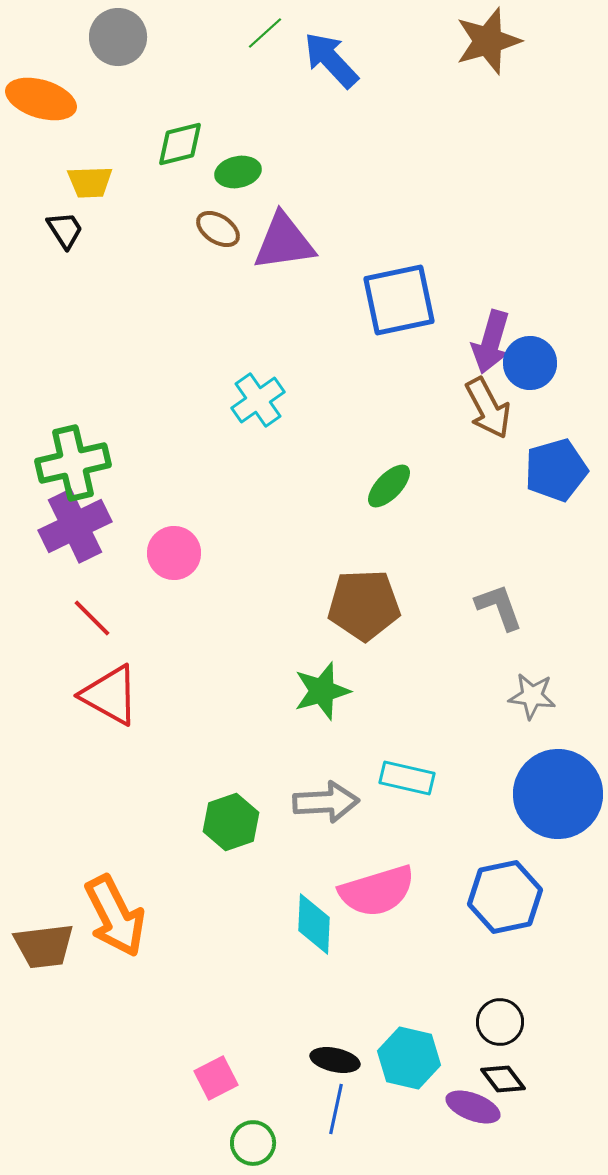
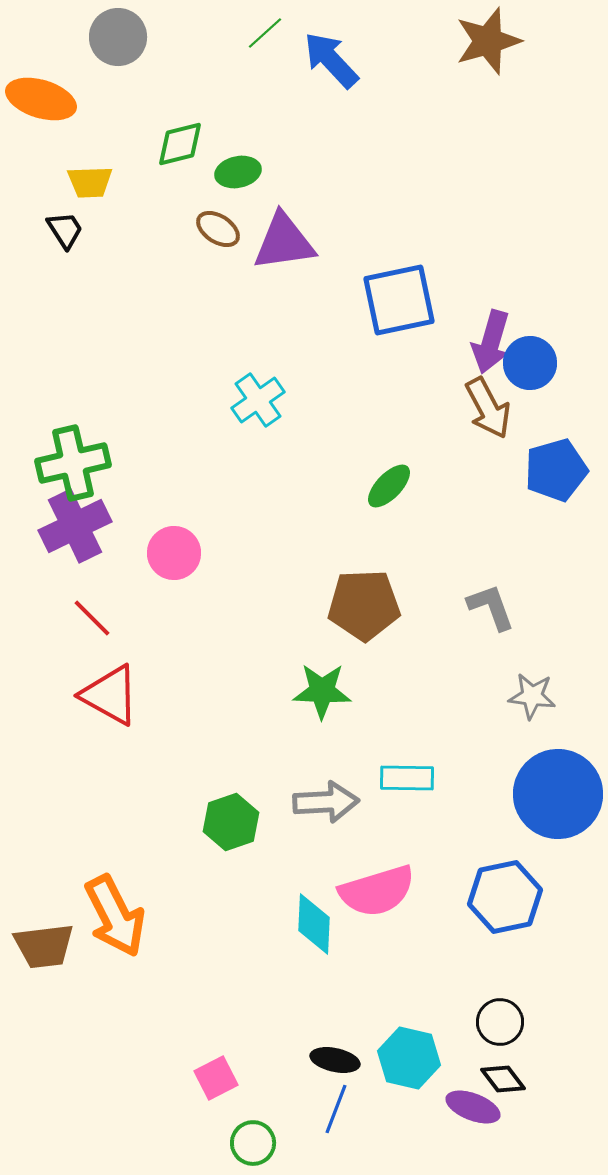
gray L-shape at (499, 607): moved 8 px left
green star at (322, 691): rotated 18 degrees clockwise
cyan rectangle at (407, 778): rotated 12 degrees counterclockwise
blue line at (336, 1109): rotated 9 degrees clockwise
